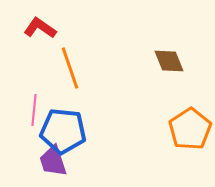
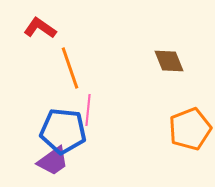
pink line: moved 54 px right
orange pentagon: rotated 12 degrees clockwise
purple trapezoid: rotated 108 degrees counterclockwise
